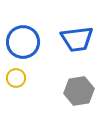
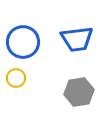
gray hexagon: moved 1 px down
